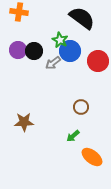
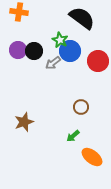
brown star: rotated 18 degrees counterclockwise
